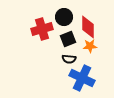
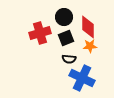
red cross: moved 2 px left, 4 px down
black square: moved 2 px left, 1 px up
